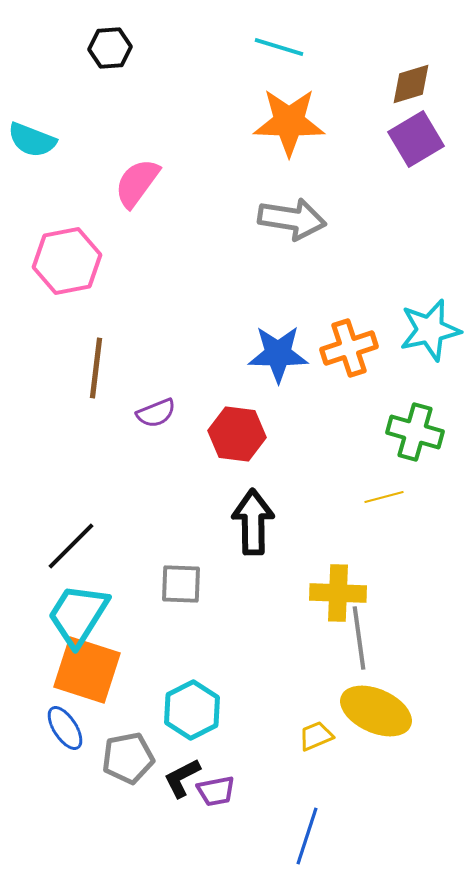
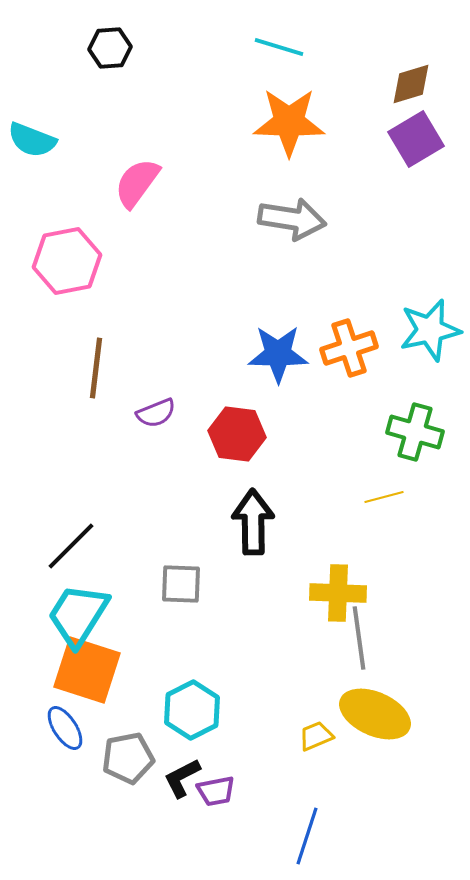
yellow ellipse: moved 1 px left, 3 px down
